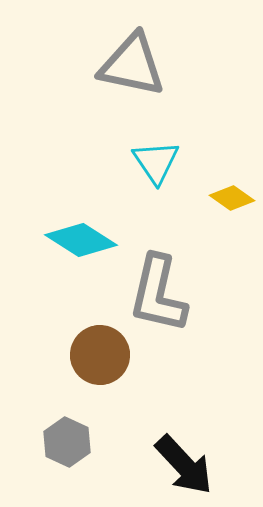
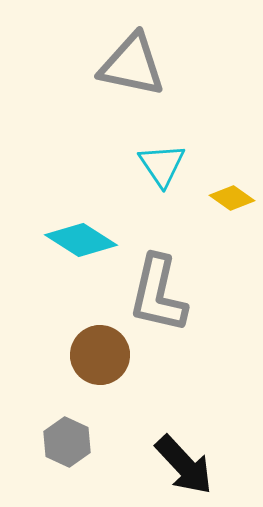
cyan triangle: moved 6 px right, 3 px down
